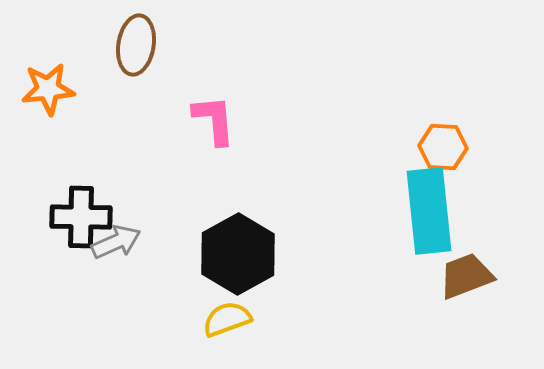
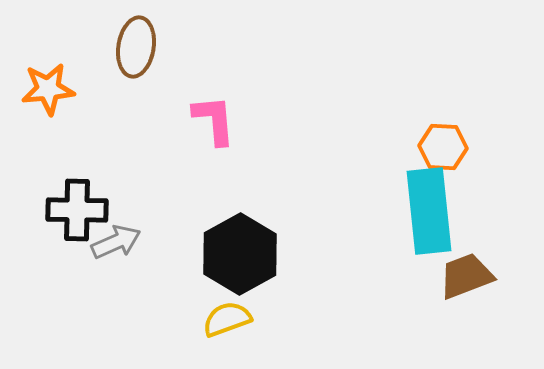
brown ellipse: moved 2 px down
black cross: moved 4 px left, 7 px up
black hexagon: moved 2 px right
